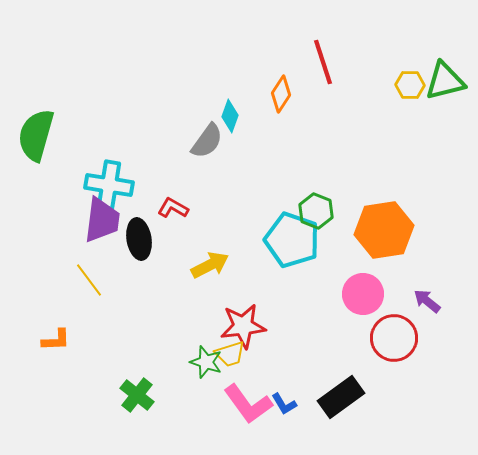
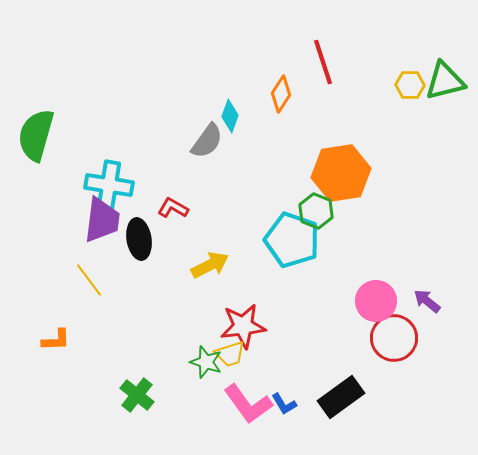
orange hexagon: moved 43 px left, 57 px up
pink circle: moved 13 px right, 7 px down
